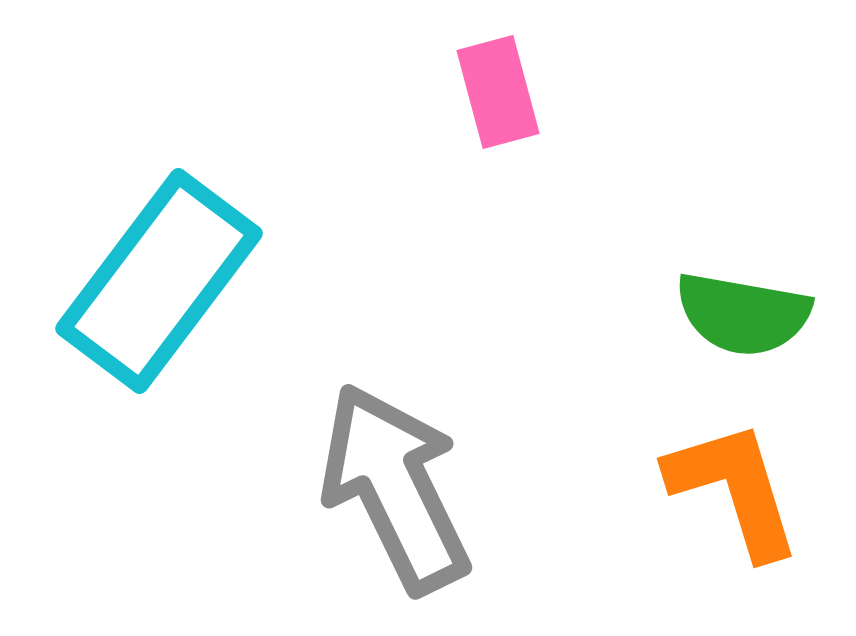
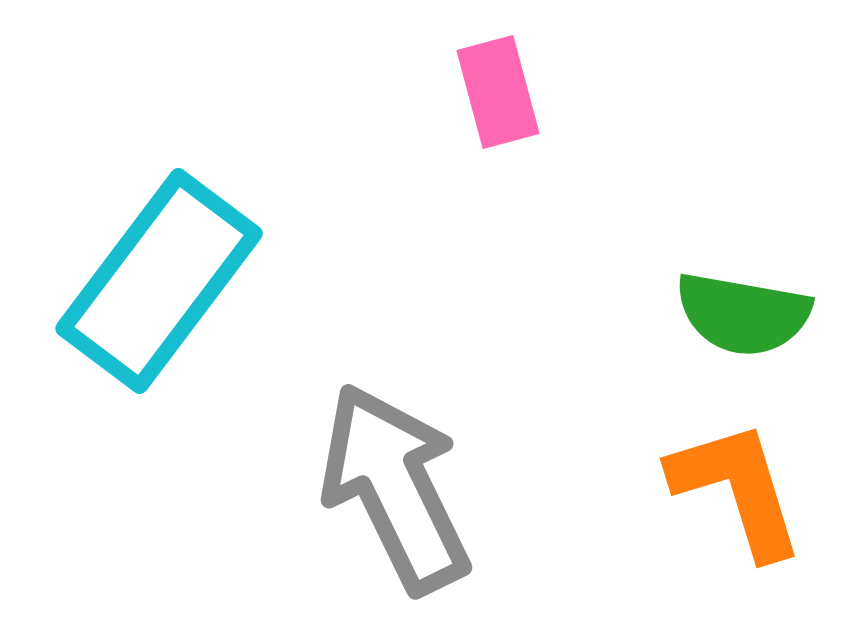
orange L-shape: moved 3 px right
